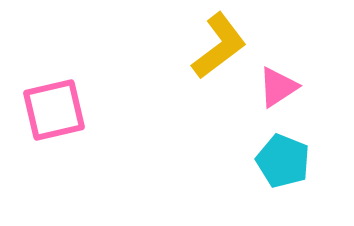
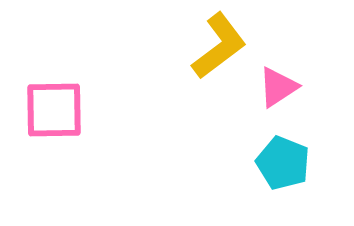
pink square: rotated 12 degrees clockwise
cyan pentagon: moved 2 px down
